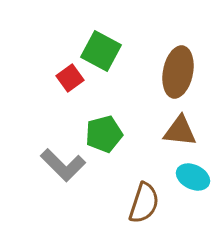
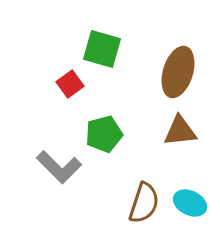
green square: moved 1 px right, 2 px up; rotated 12 degrees counterclockwise
brown ellipse: rotated 6 degrees clockwise
red square: moved 6 px down
brown triangle: rotated 12 degrees counterclockwise
gray L-shape: moved 4 px left, 2 px down
cyan ellipse: moved 3 px left, 26 px down
